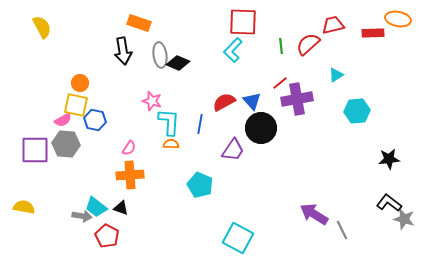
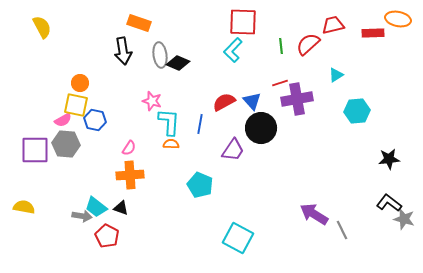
red line at (280, 83): rotated 21 degrees clockwise
